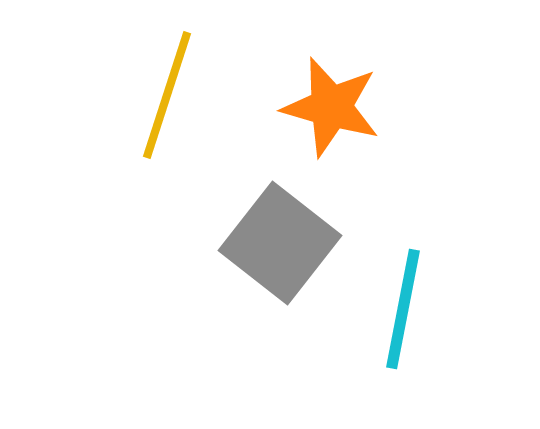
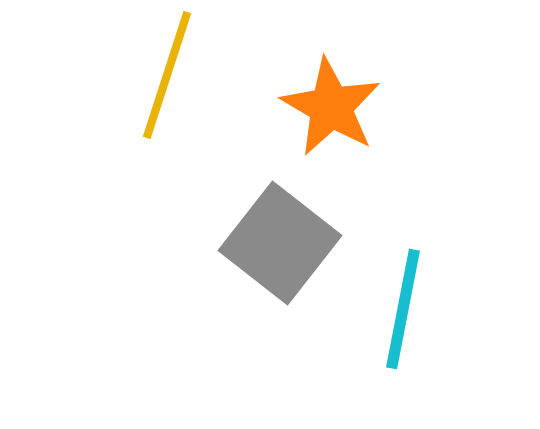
yellow line: moved 20 px up
orange star: rotated 14 degrees clockwise
